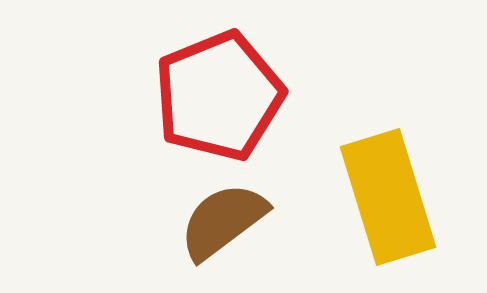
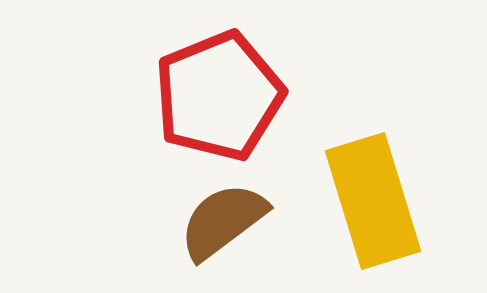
yellow rectangle: moved 15 px left, 4 px down
